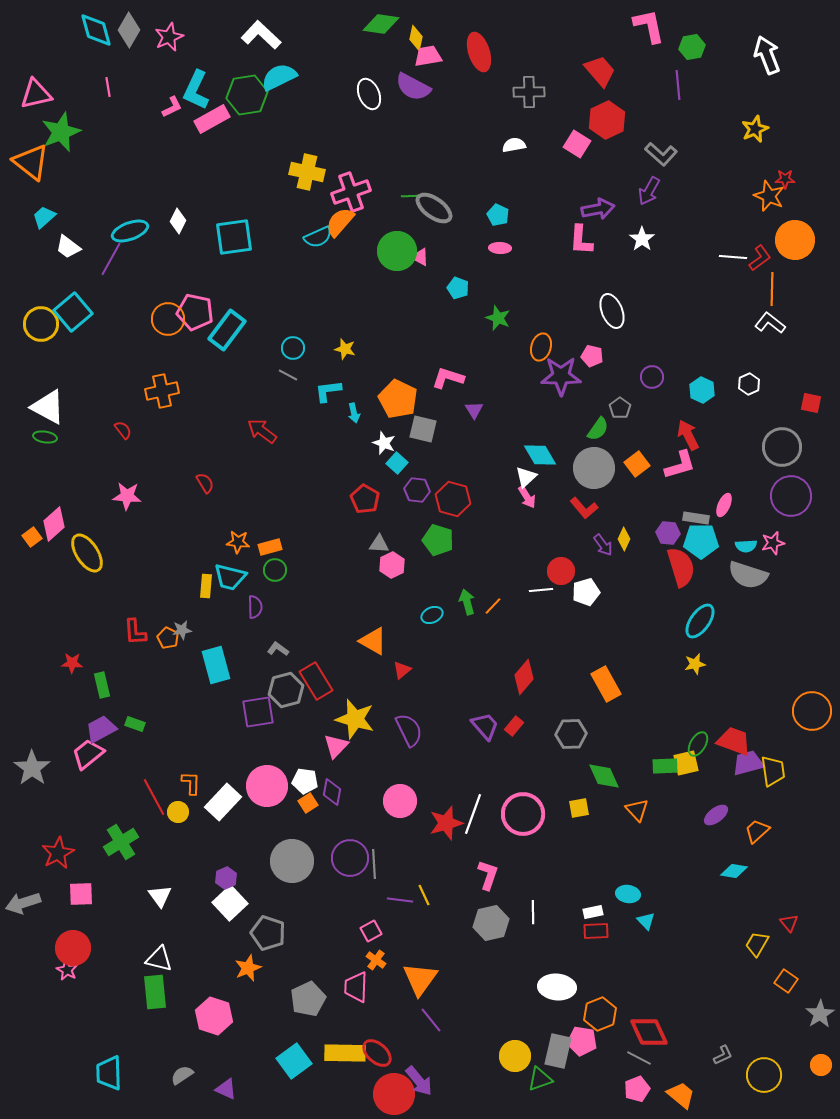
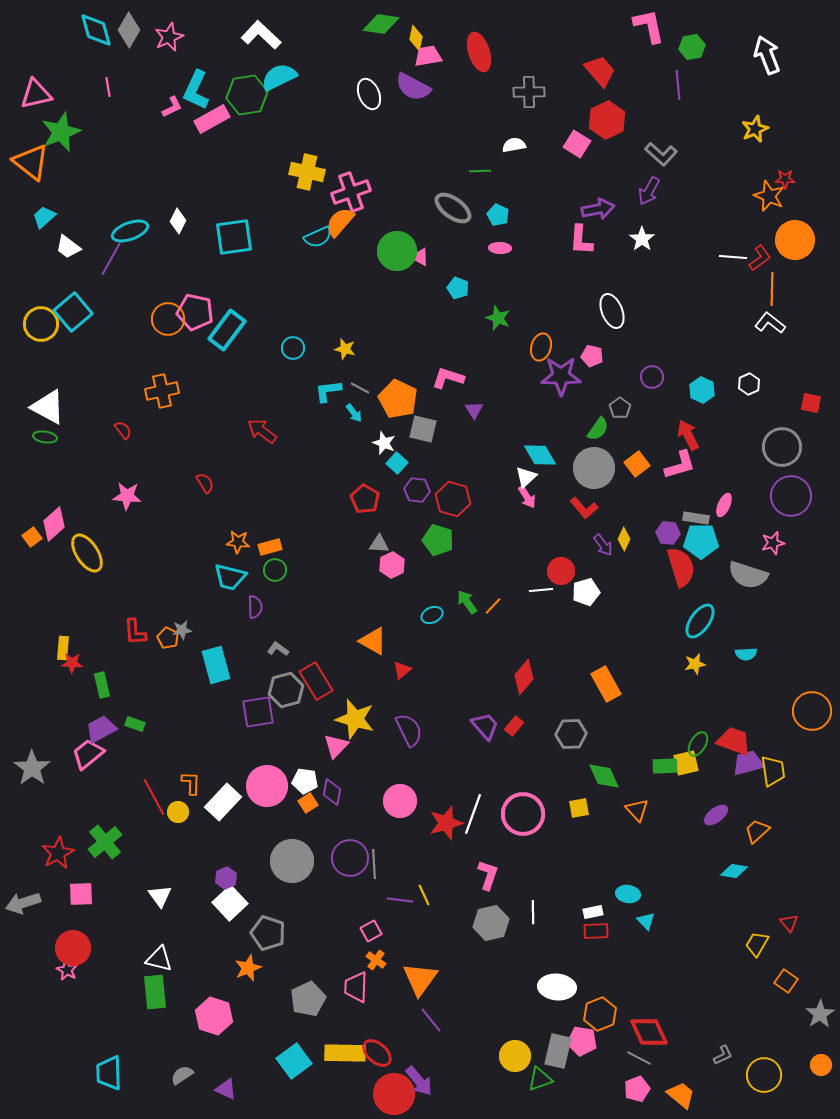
green line at (412, 196): moved 68 px right, 25 px up
gray ellipse at (434, 208): moved 19 px right
gray line at (288, 375): moved 72 px right, 13 px down
cyan arrow at (354, 413): rotated 24 degrees counterclockwise
cyan semicircle at (746, 546): moved 108 px down
yellow rectangle at (206, 586): moved 143 px left, 62 px down
green arrow at (467, 602): rotated 20 degrees counterclockwise
green cross at (121, 842): moved 16 px left; rotated 8 degrees counterclockwise
